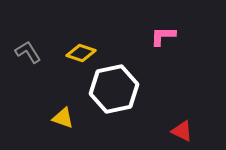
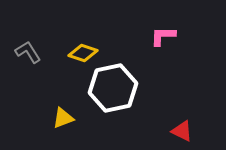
yellow diamond: moved 2 px right
white hexagon: moved 1 px left, 1 px up
yellow triangle: rotated 40 degrees counterclockwise
